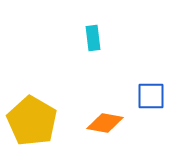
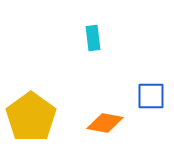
yellow pentagon: moved 1 px left, 4 px up; rotated 6 degrees clockwise
